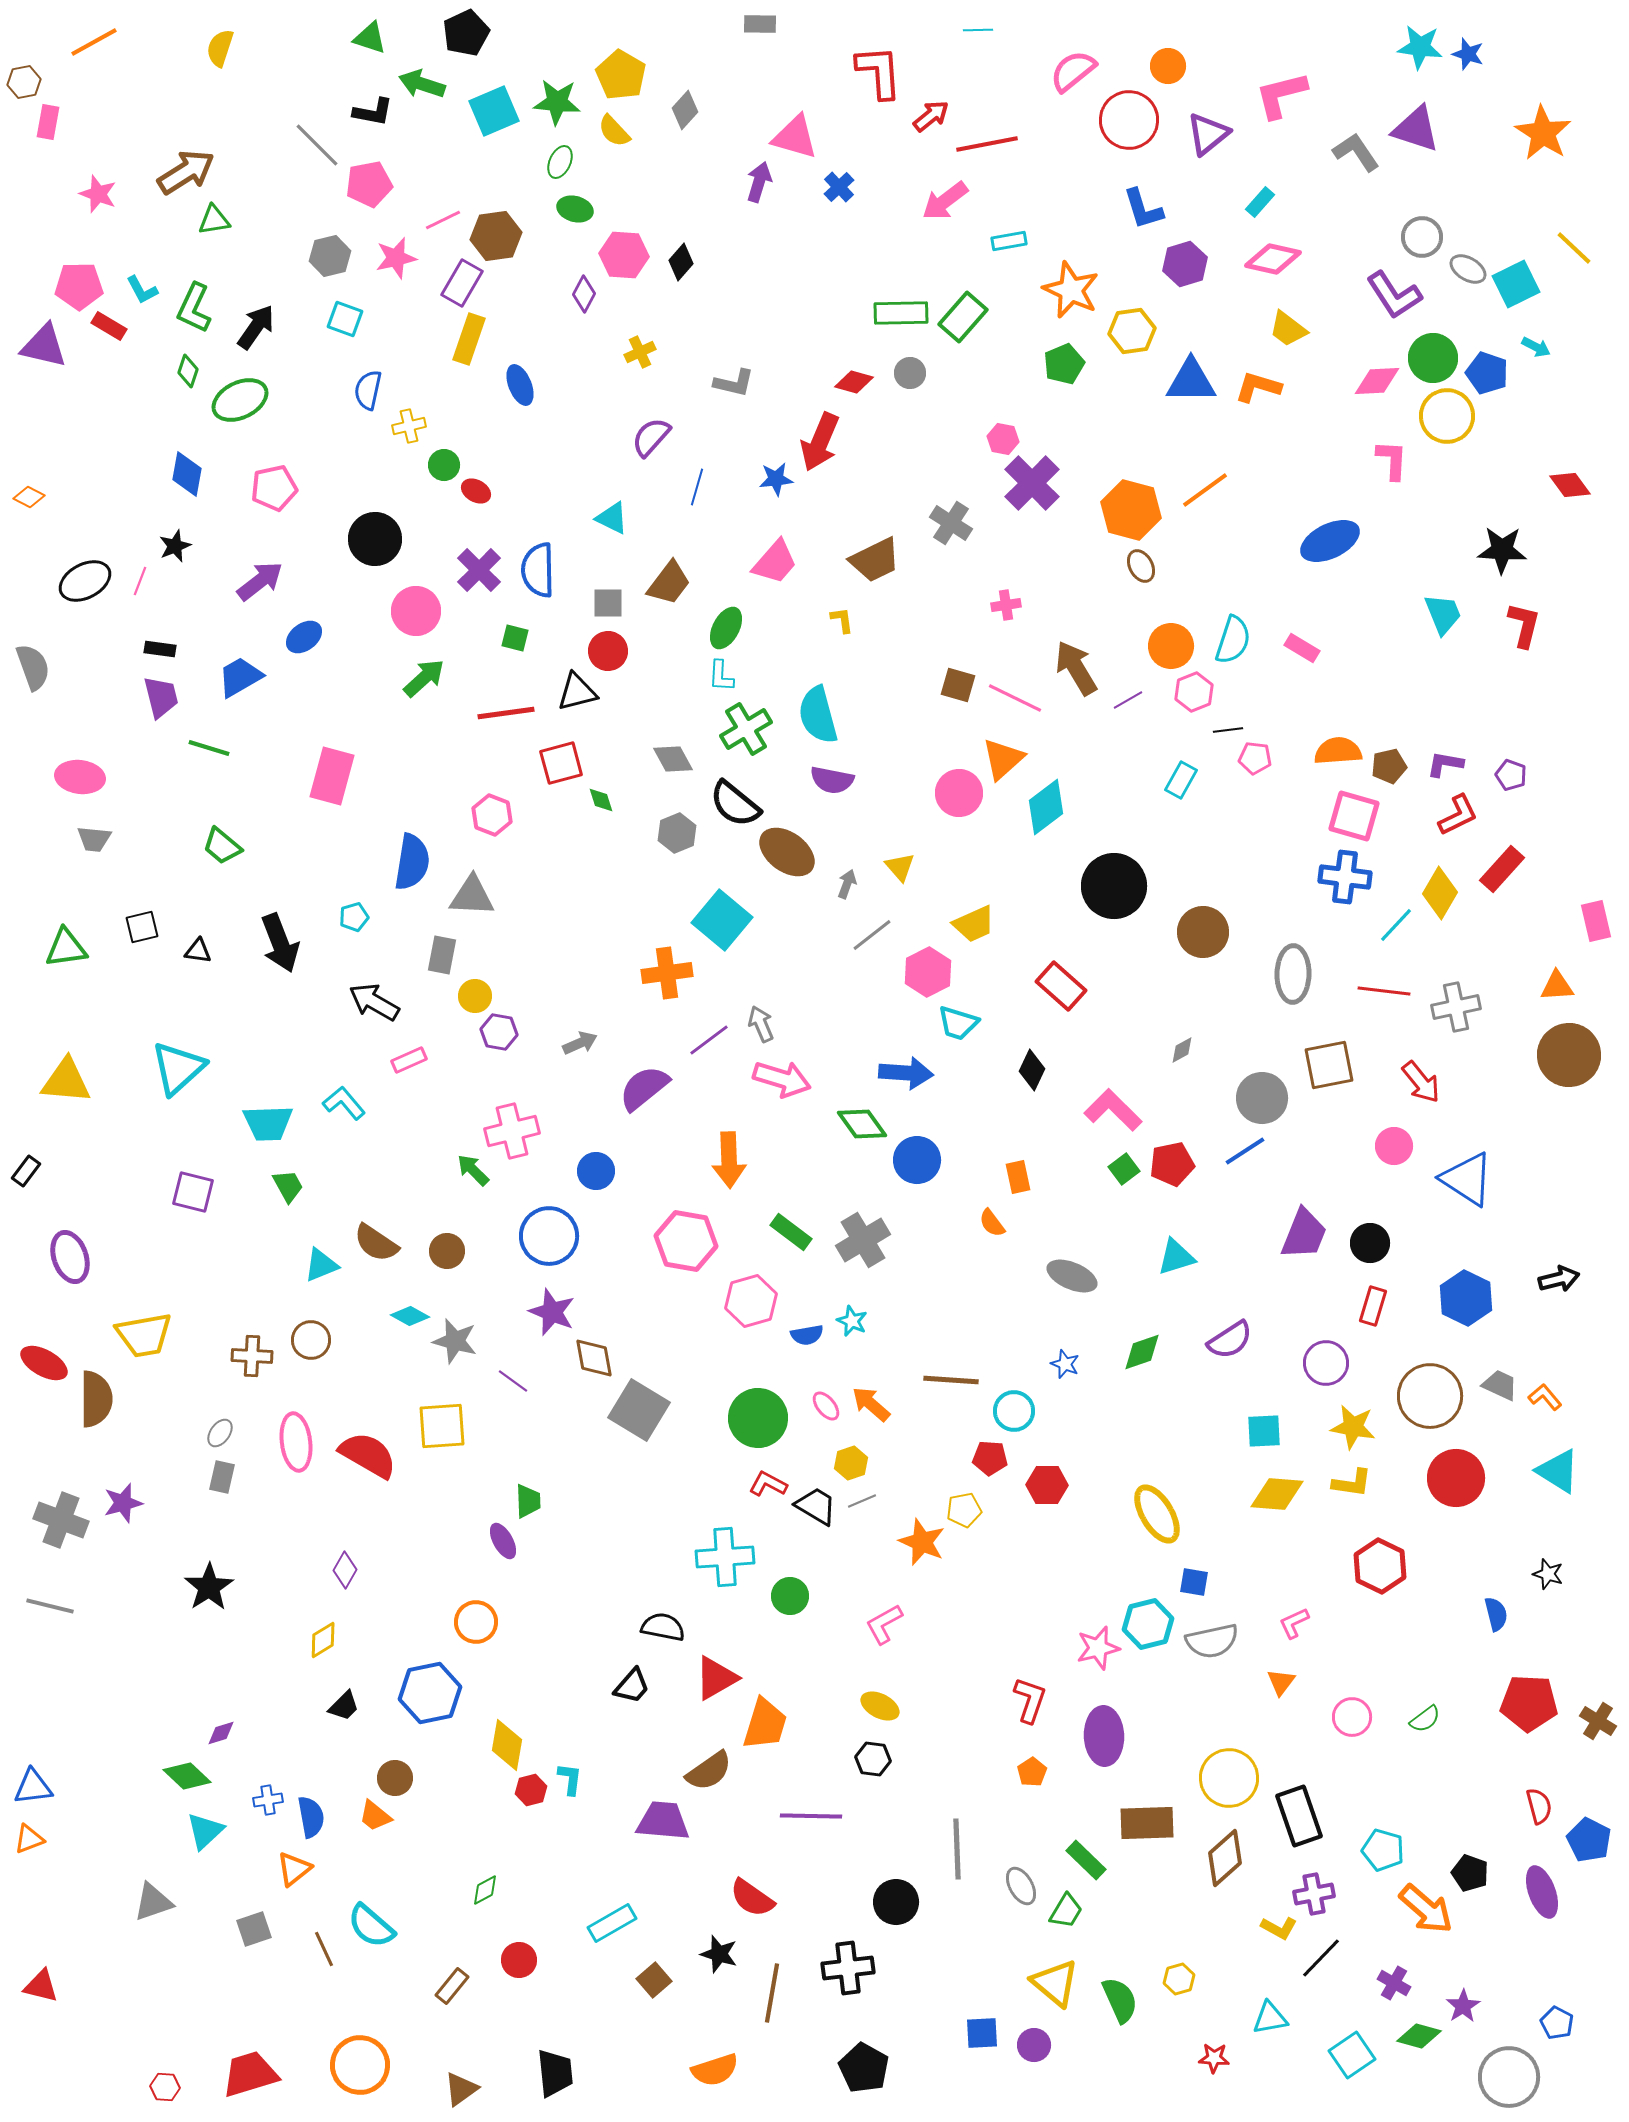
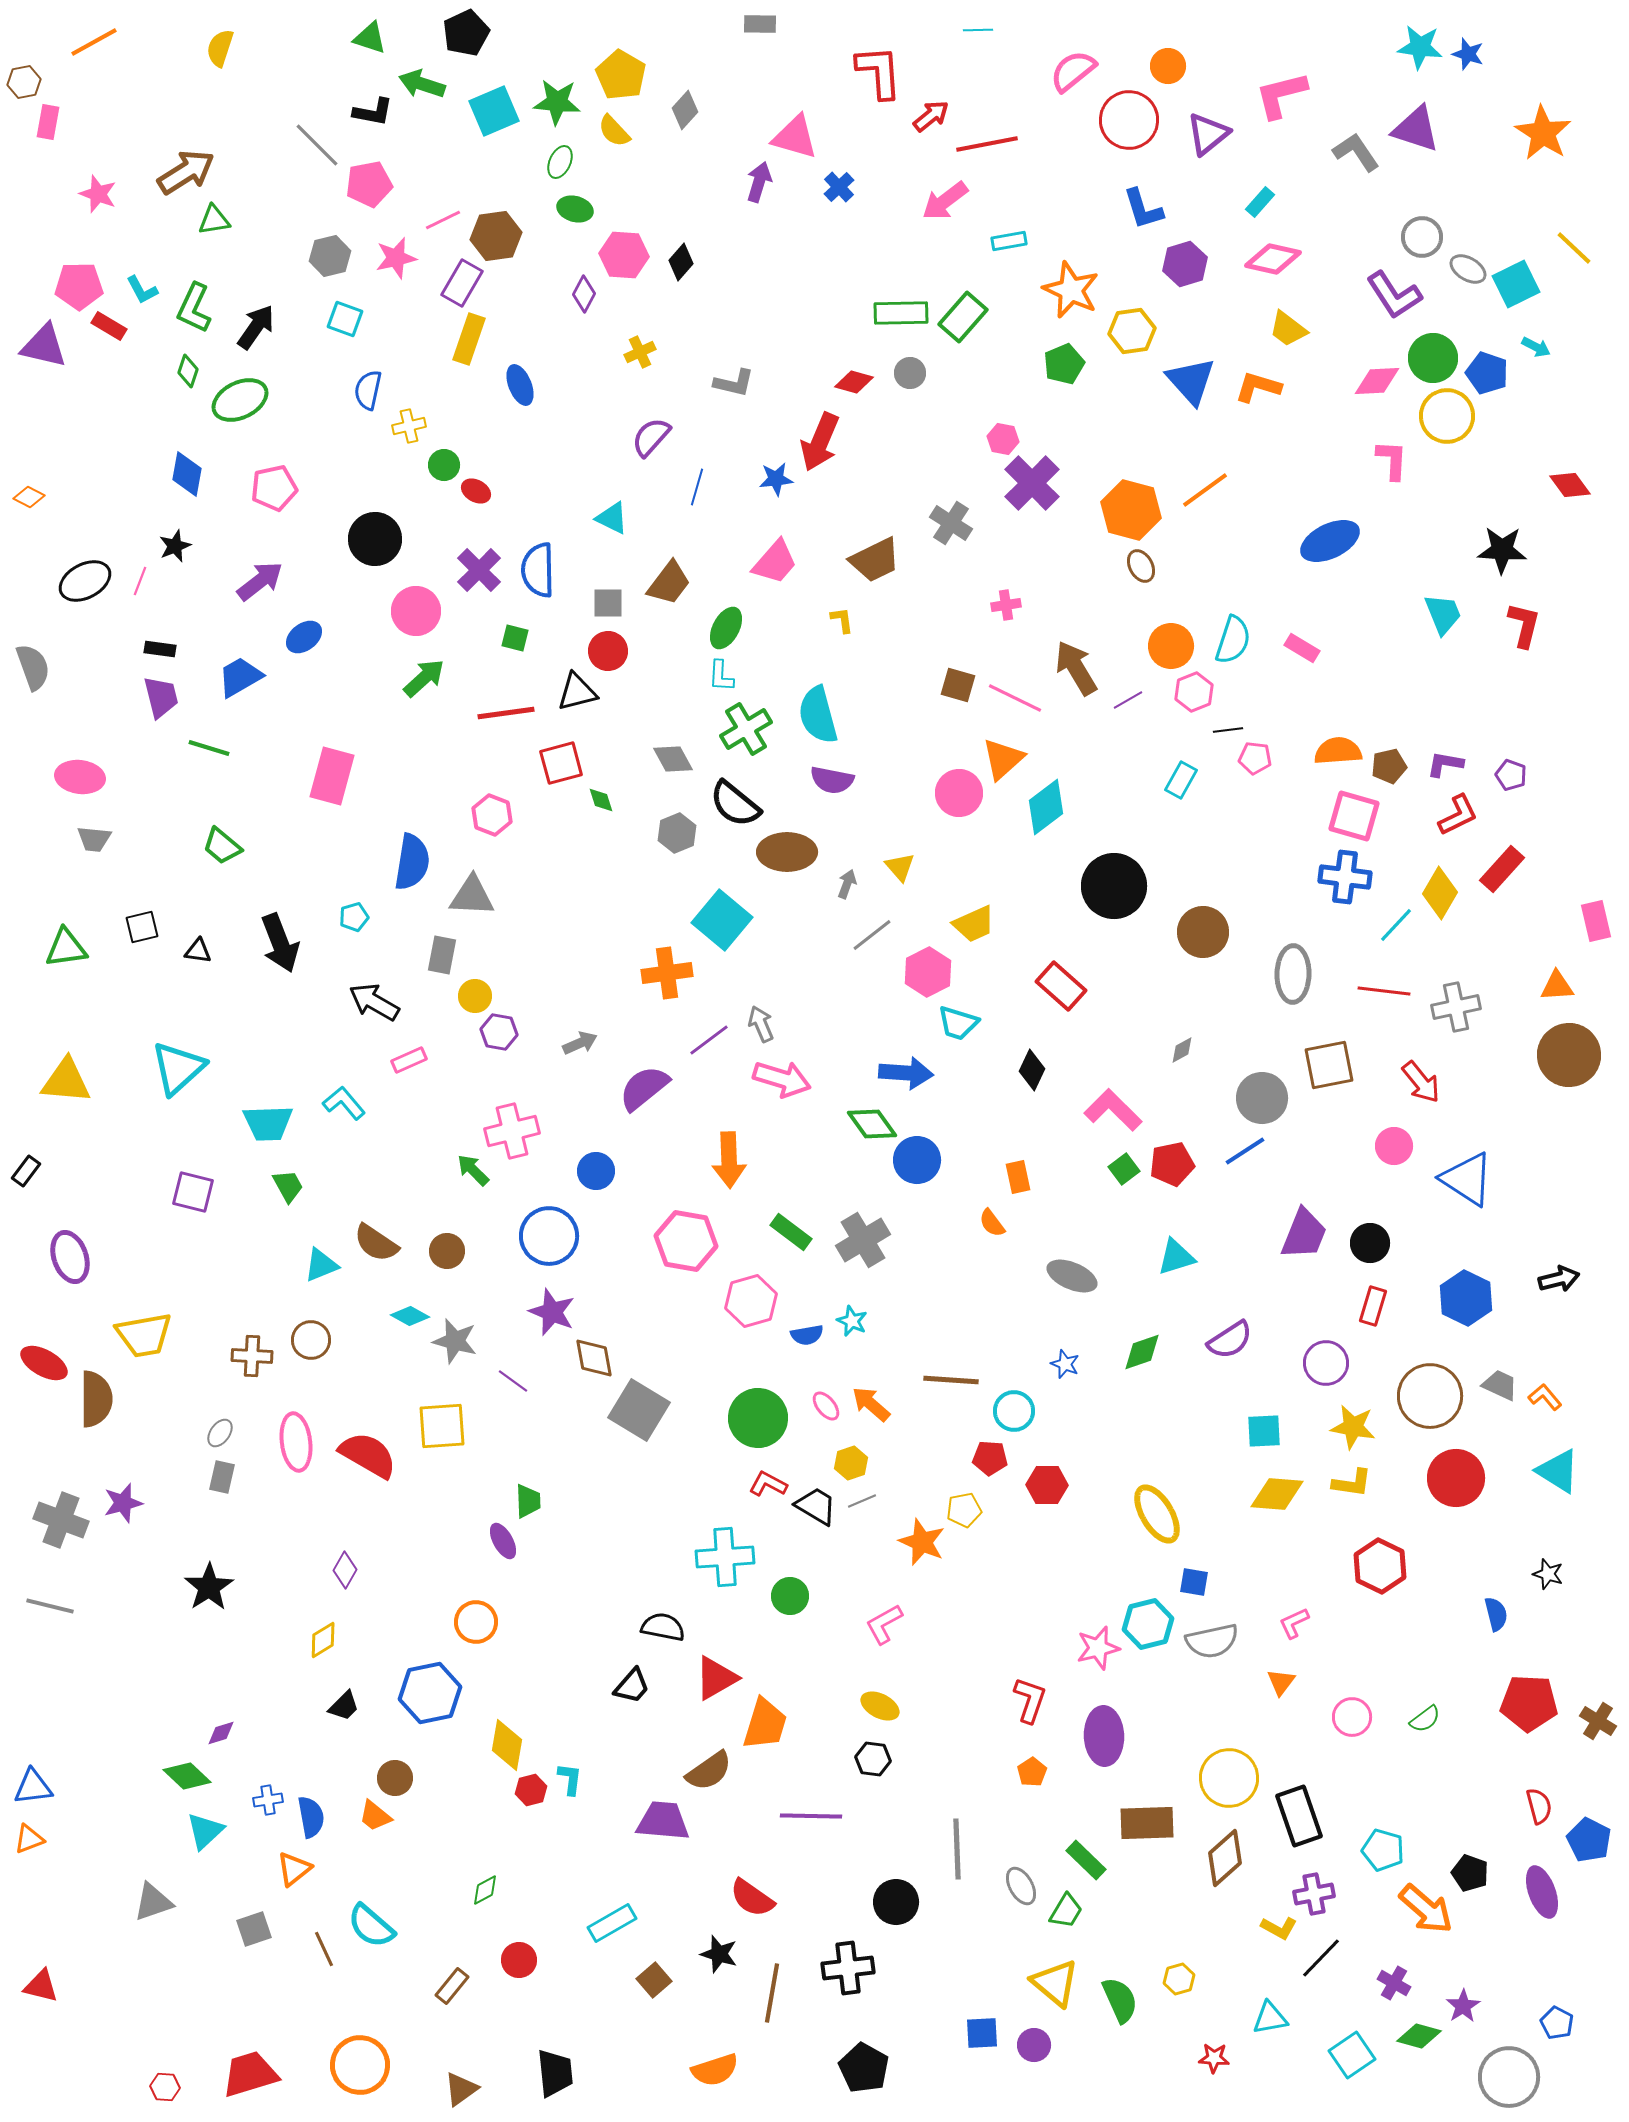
blue triangle at (1191, 381): rotated 48 degrees clockwise
brown ellipse at (787, 852): rotated 36 degrees counterclockwise
green diamond at (862, 1124): moved 10 px right
